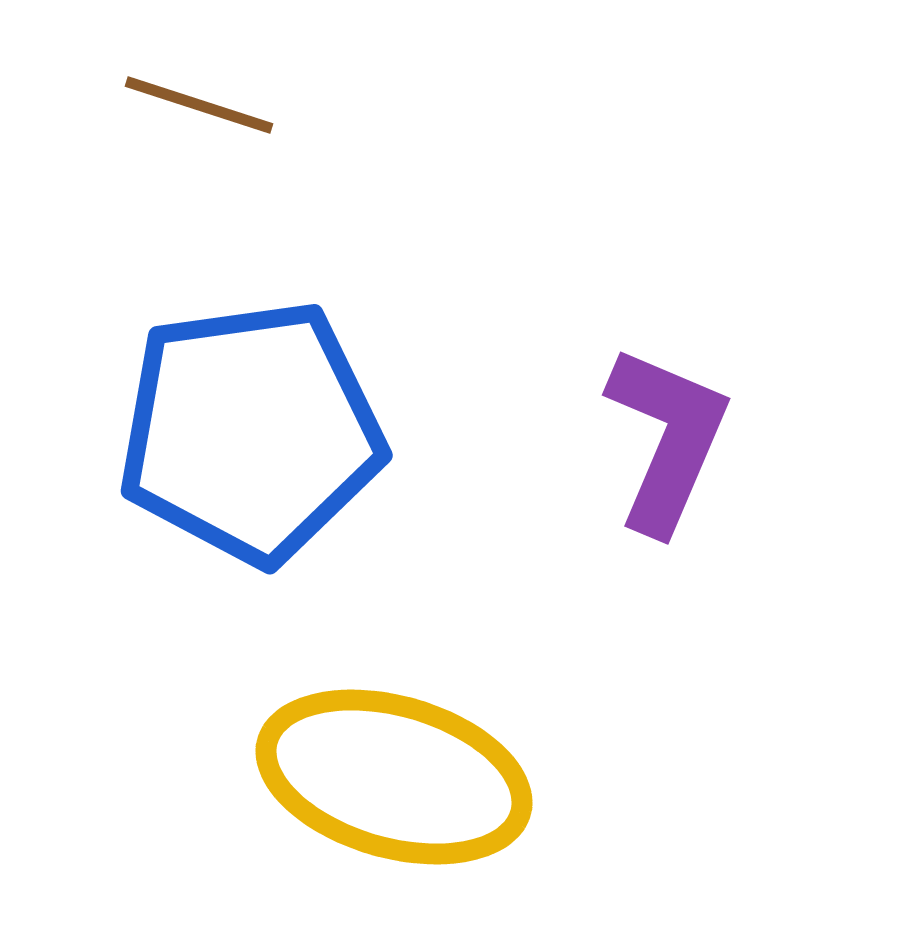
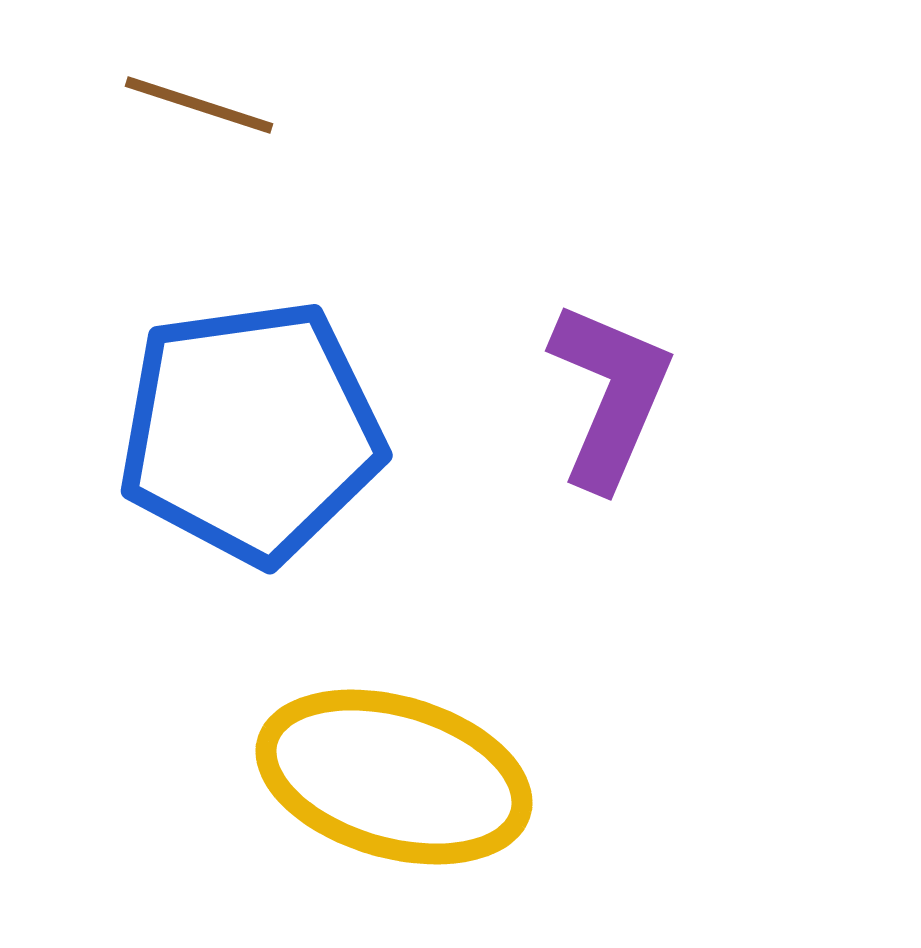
purple L-shape: moved 57 px left, 44 px up
